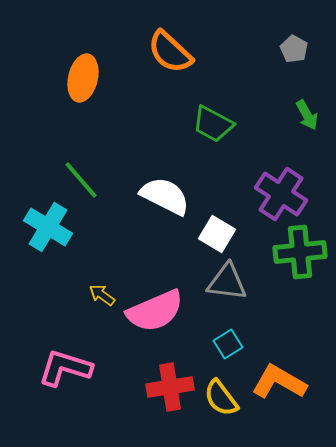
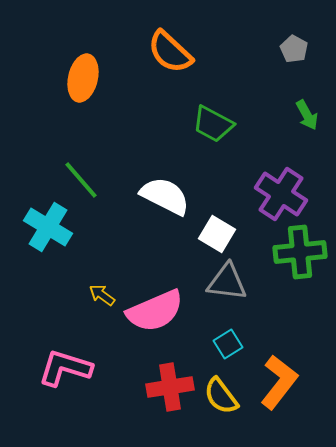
orange L-shape: rotated 98 degrees clockwise
yellow semicircle: moved 2 px up
